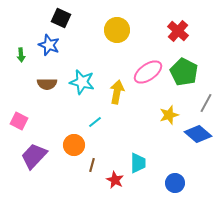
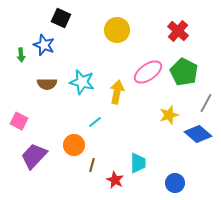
blue star: moved 5 px left
